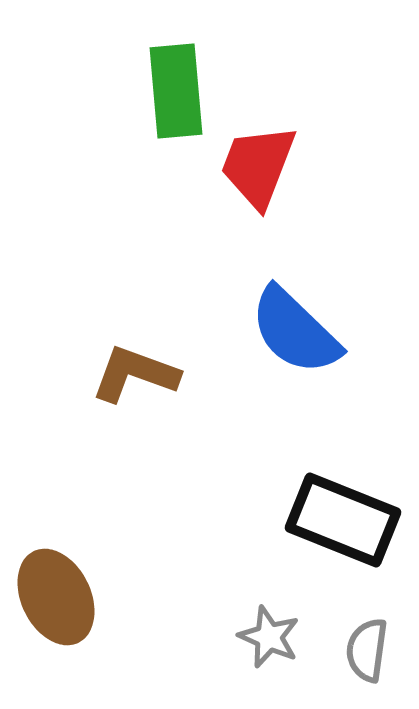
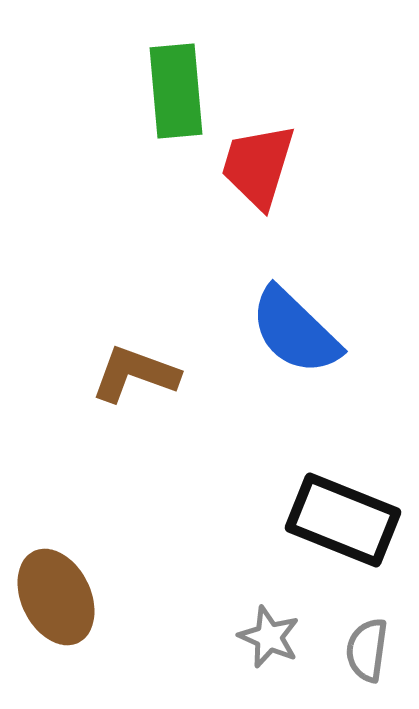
red trapezoid: rotated 4 degrees counterclockwise
